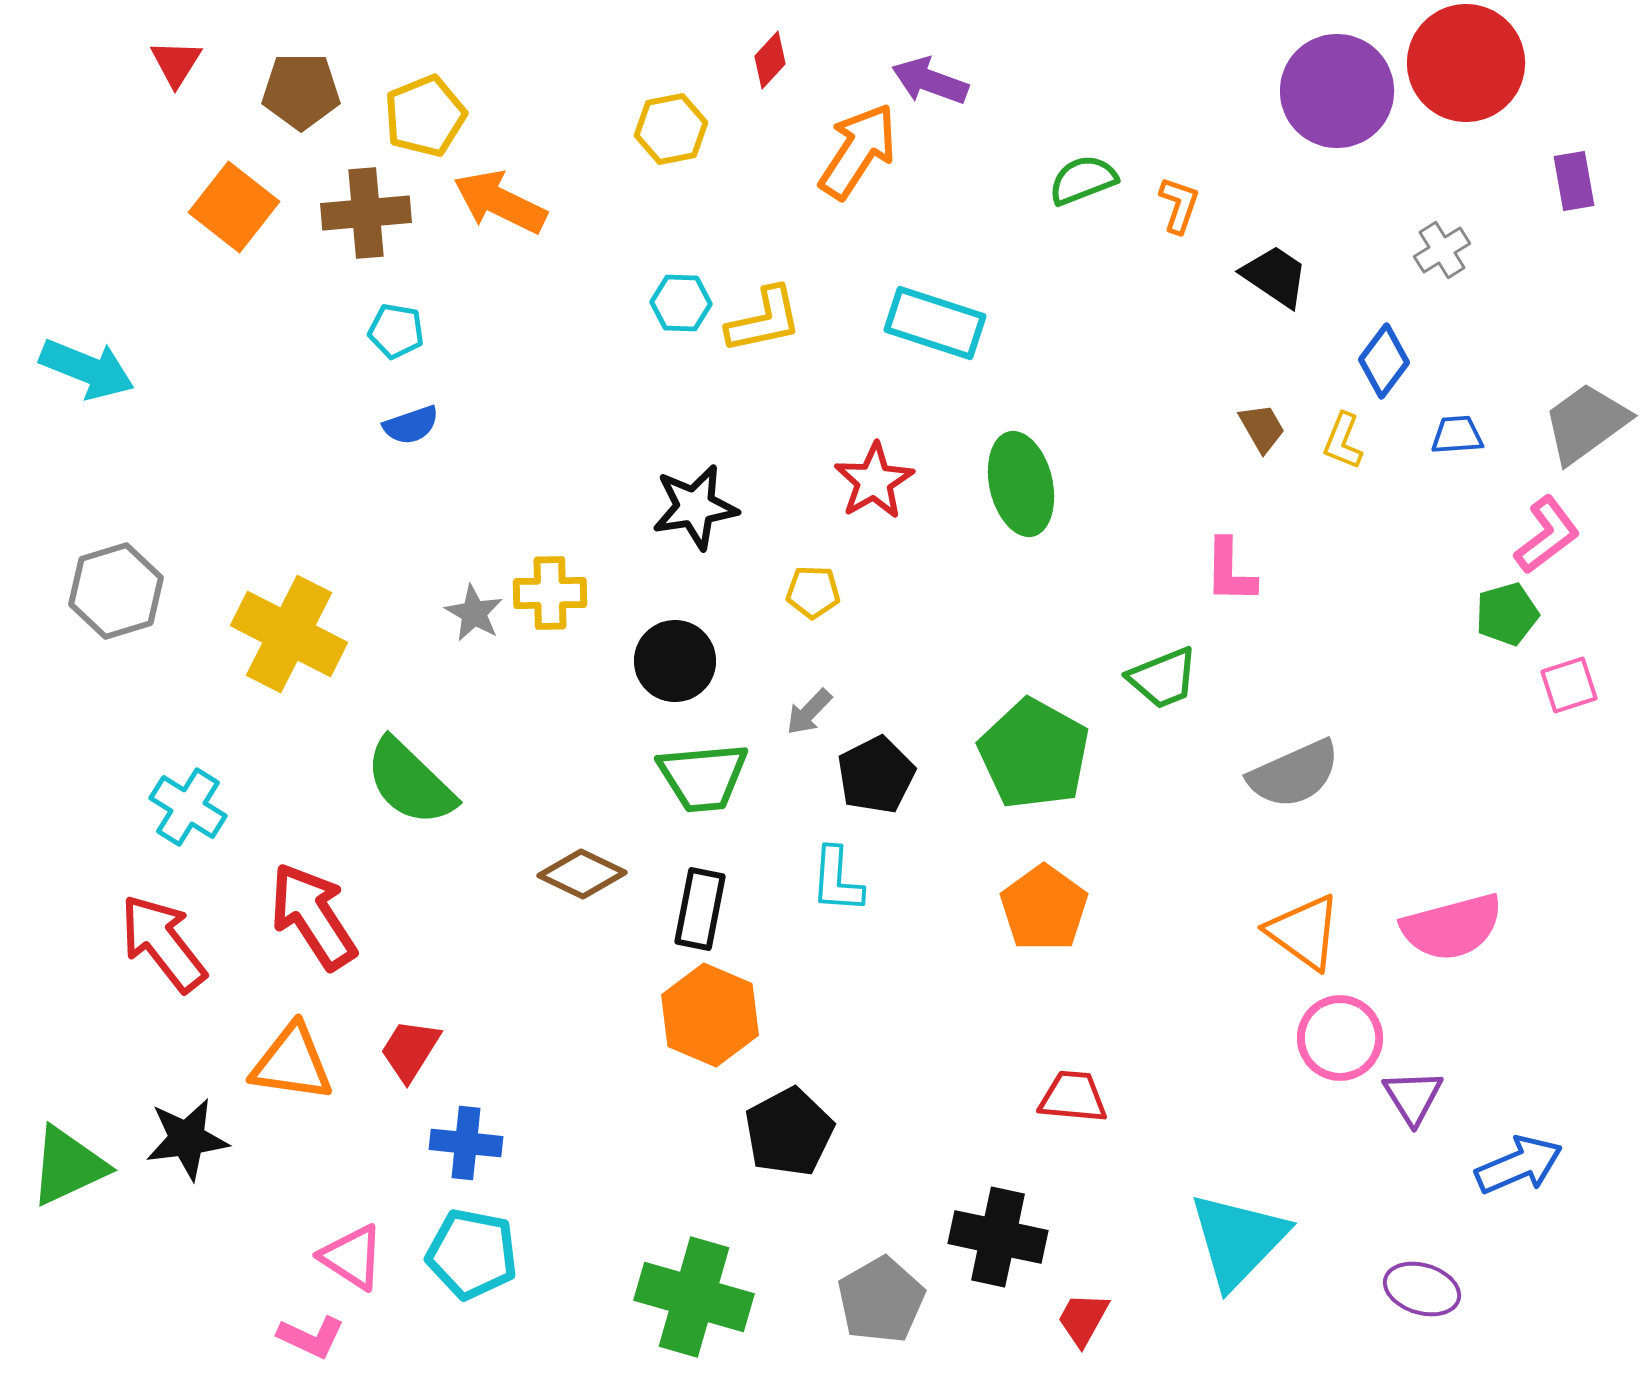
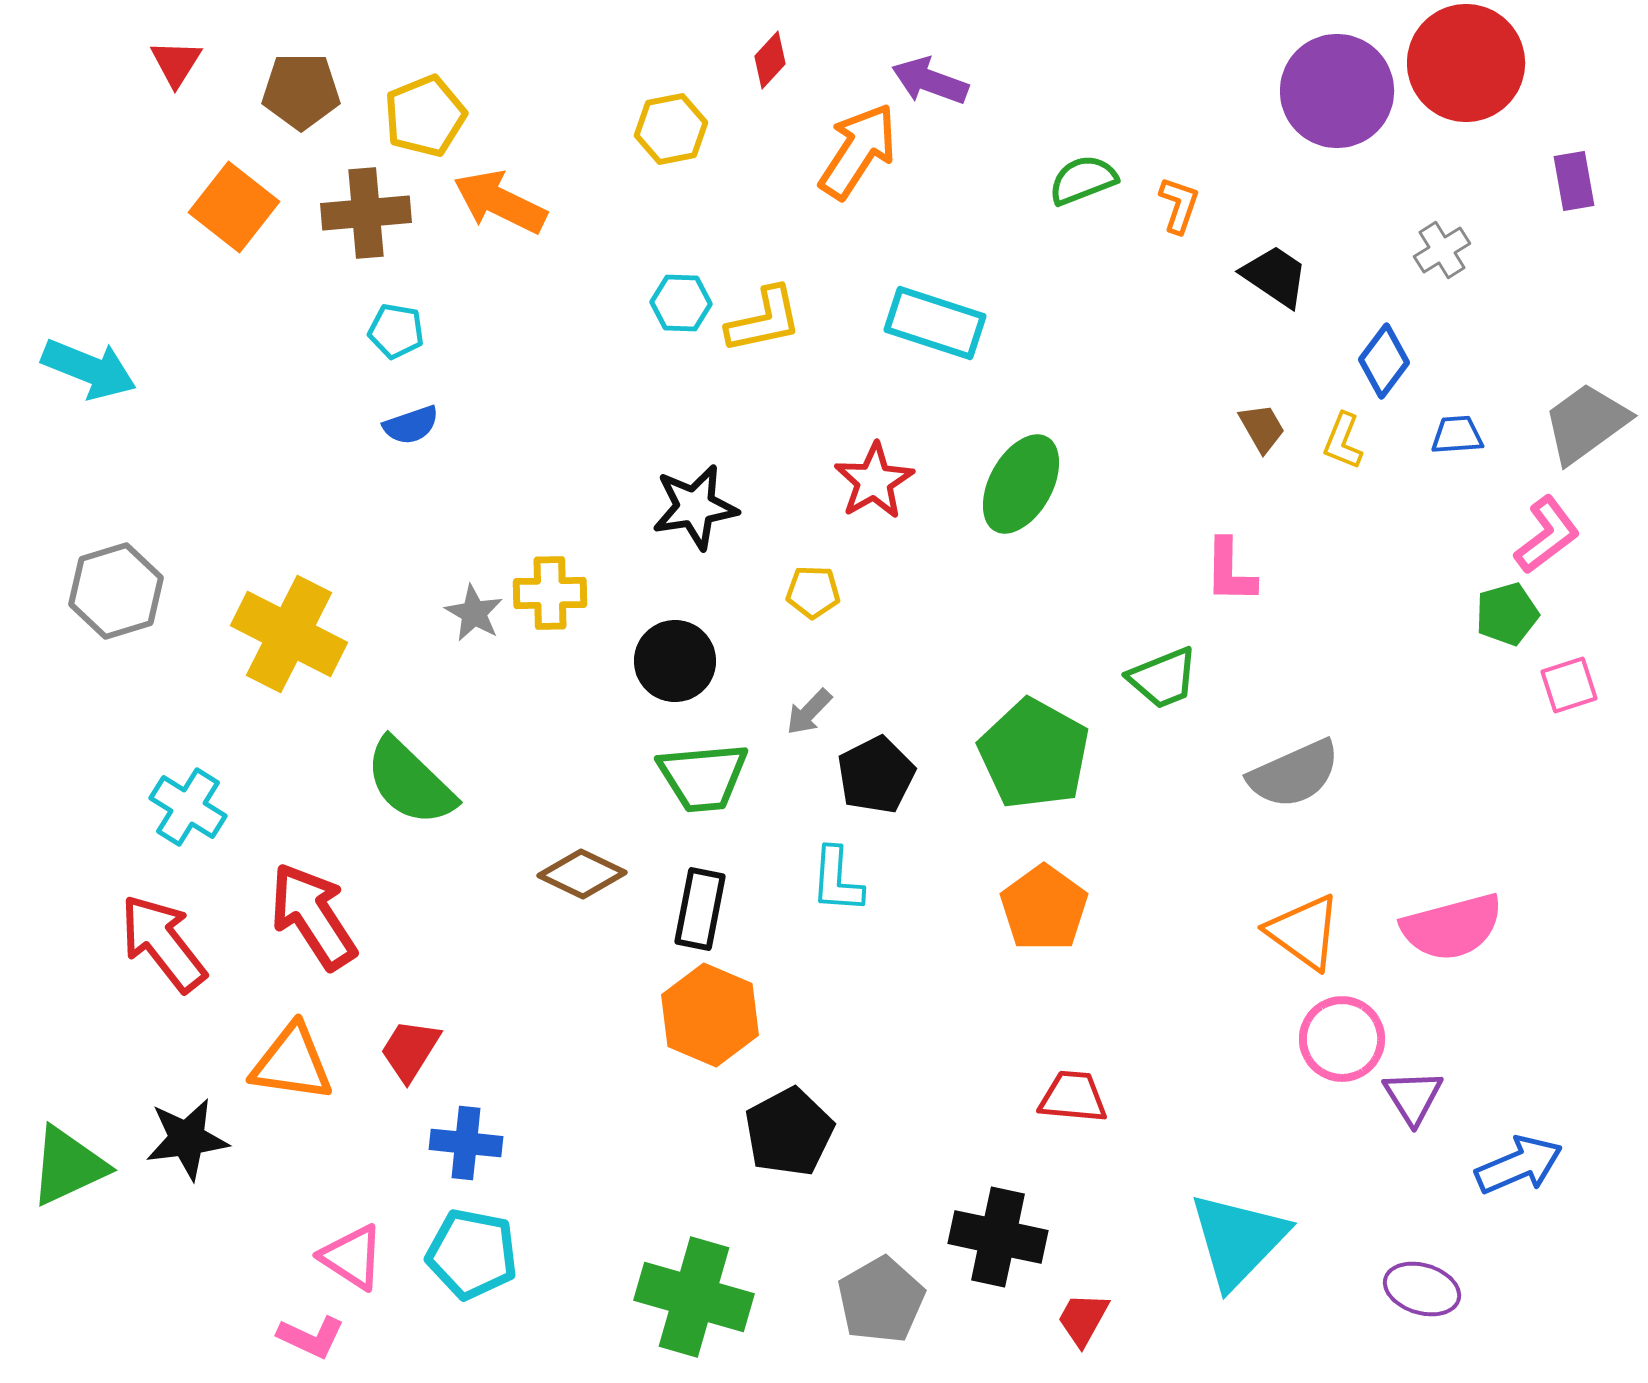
cyan arrow at (87, 369): moved 2 px right
green ellipse at (1021, 484): rotated 42 degrees clockwise
pink circle at (1340, 1038): moved 2 px right, 1 px down
